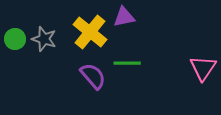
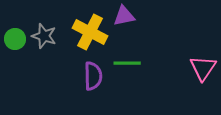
purple triangle: moved 1 px up
yellow cross: rotated 12 degrees counterclockwise
gray star: moved 3 px up
purple semicircle: rotated 40 degrees clockwise
